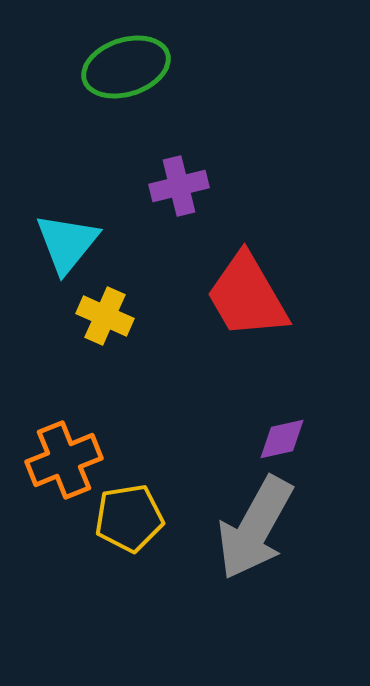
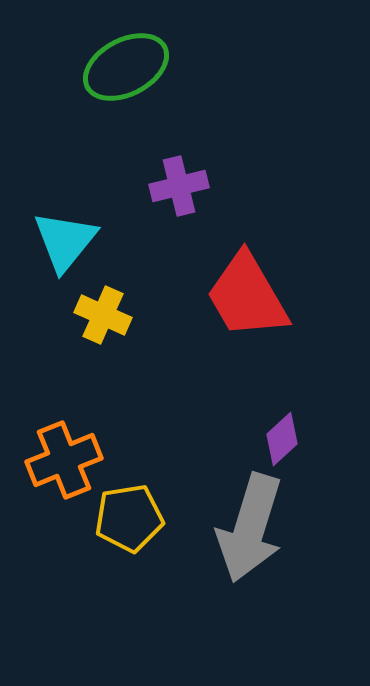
green ellipse: rotated 10 degrees counterclockwise
cyan triangle: moved 2 px left, 2 px up
yellow cross: moved 2 px left, 1 px up
purple diamond: rotated 30 degrees counterclockwise
gray arrow: moved 5 px left; rotated 12 degrees counterclockwise
